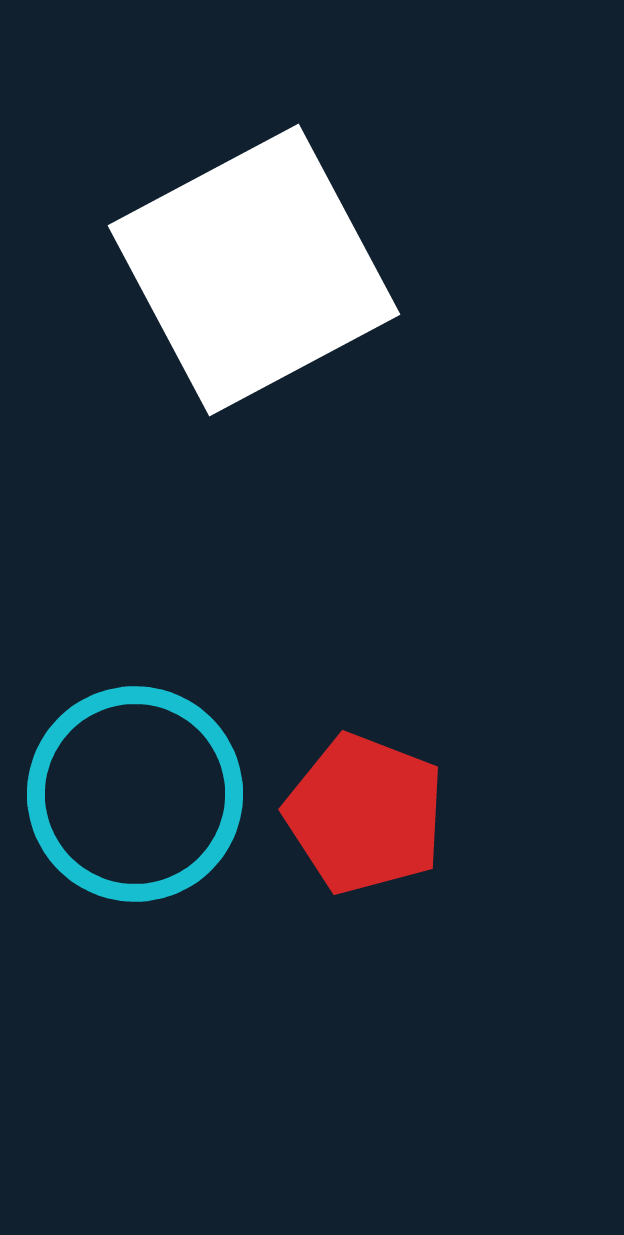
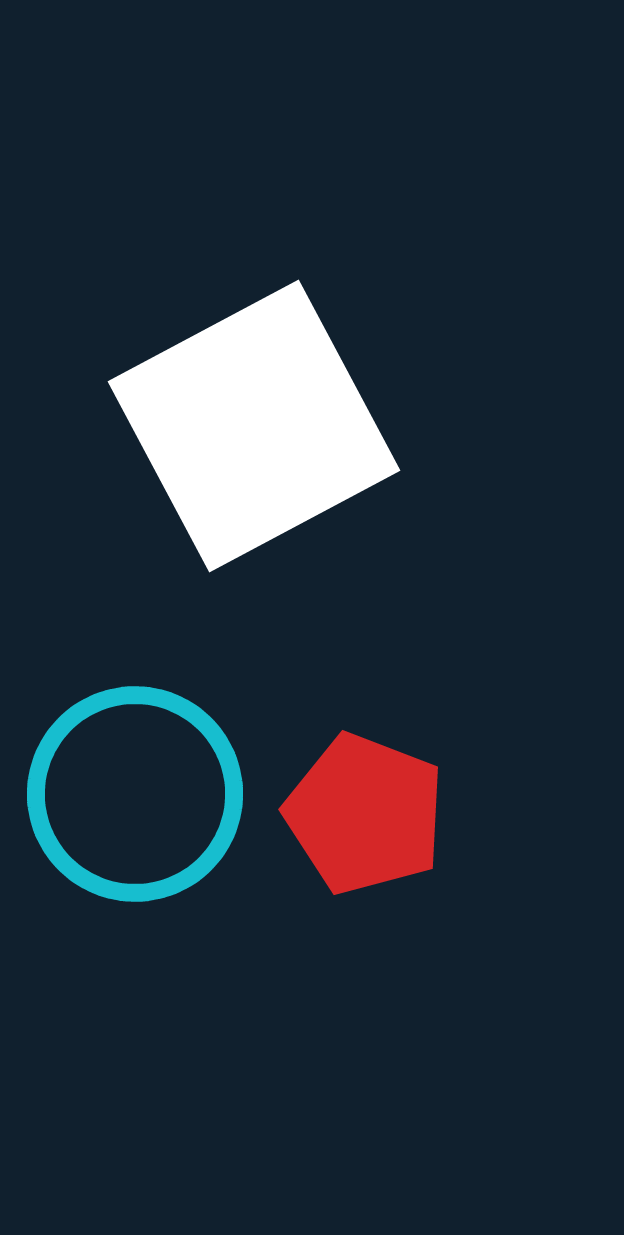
white square: moved 156 px down
